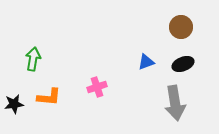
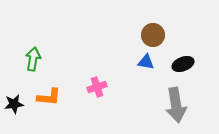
brown circle: moved 28 px left, 8 px down
blue triangle: rotated 30 degrees clockwise
gray arrow: moved 1 px right, 2 px down
